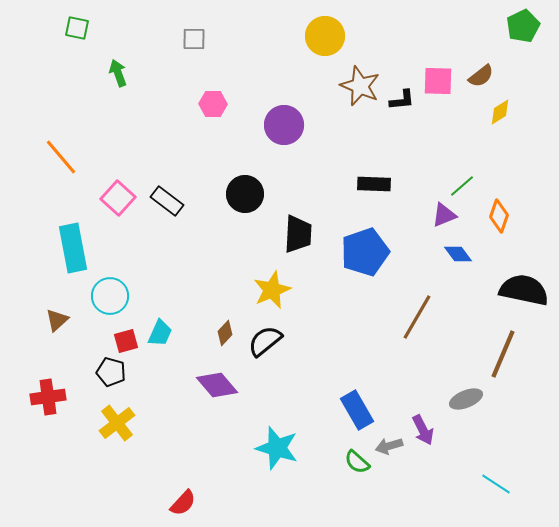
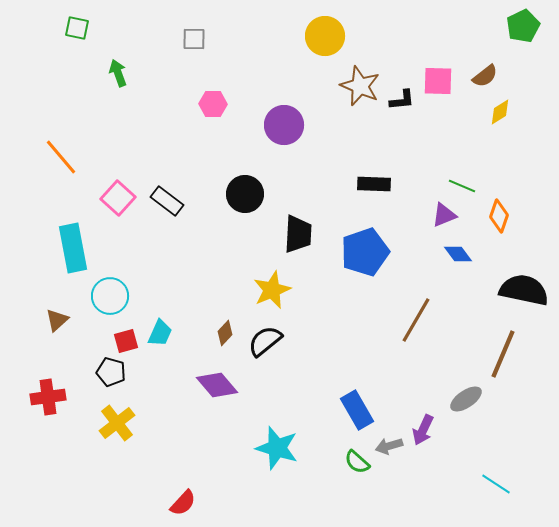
brown semicircle at (481, 76): moved 4 px right
green line at (462, 186): rotated 64 degrees clockwise
brown line at (417, 317): moved 1 px left, 3 px down
gray ellipse at (466, 399): rotated 12 degrees counterclockwise
purple arrow at (423, 430): rotated 52 degrees clockwise
